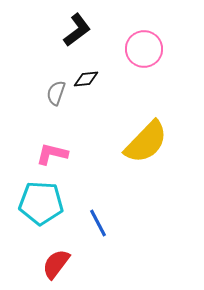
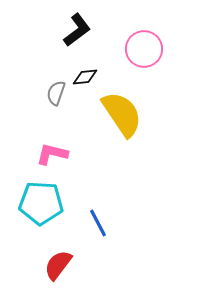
black diamond: moved 1 px left, 2 px up
yellow semicircle: moved 24 px left, 28 px up; rotated 78 degrees counterclockwise
red semicircle: moved 2 px right, 1 px down
